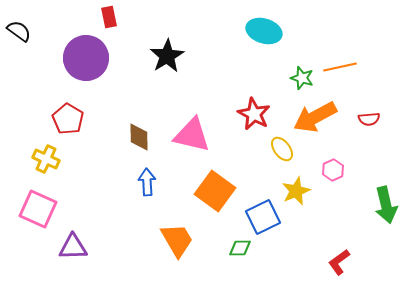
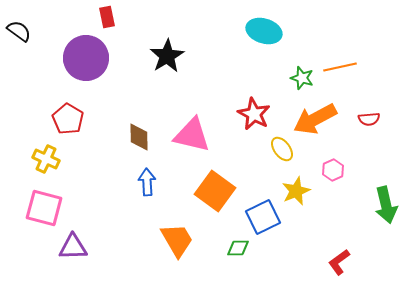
red rectangle: moved 2 px left
orange arrow: moved 2 px down
pink square: moved 6 px right, 1 px up; rotated 9 degrees counterclockwise
green diamond: moved 2 px left
